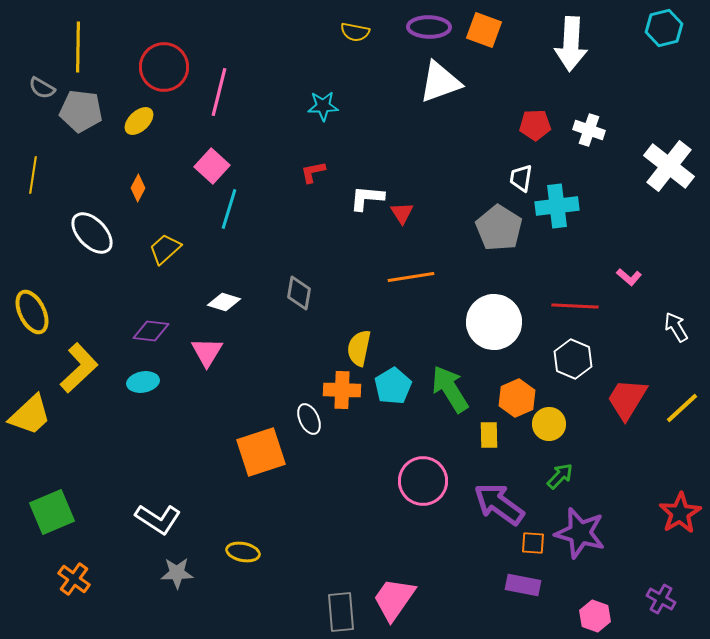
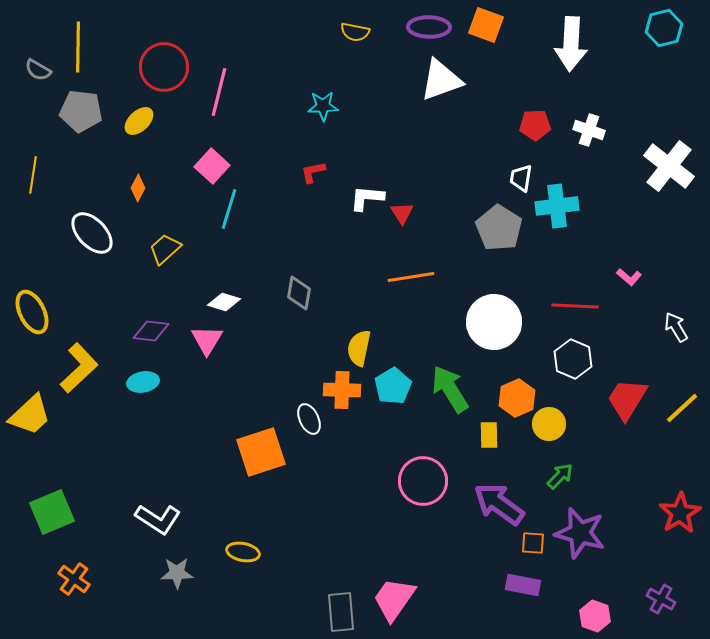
orange square at (484, 30): moved 2 px right, 5 px up
white triangle at (440, 82): moved 1 px right, 2 px up
gray semicircle at (42, 88): moved 4 px left, 18 px up
pink triangle at (207, 352): moved 12 px up
